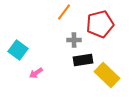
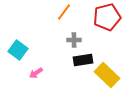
red pentagon: moved 7 px right, 7 px up
